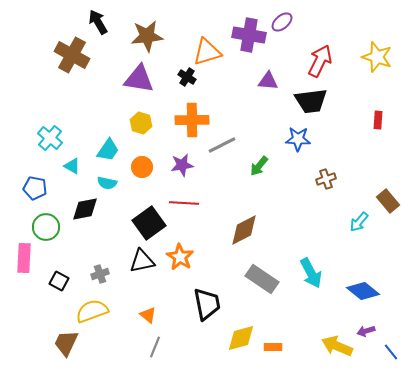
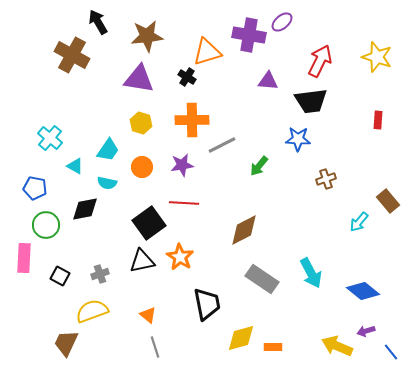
cyan triangle at (72, 166): moved 3 px right
green circle at (46, 227): moved 2 px up
black square at (59, 281): moved 1 px right, 5 px up
gray line at (155, 347): rotated 40 degrees counterclockwise
